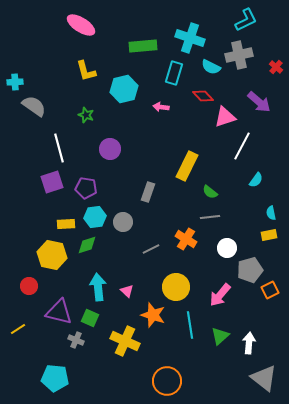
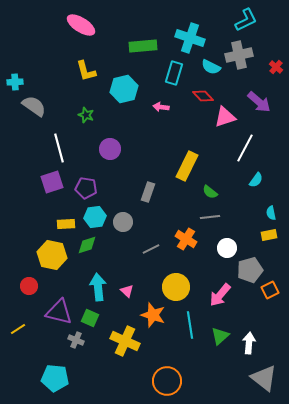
white line at (242, 146): moved 3 px right, 2 px down
